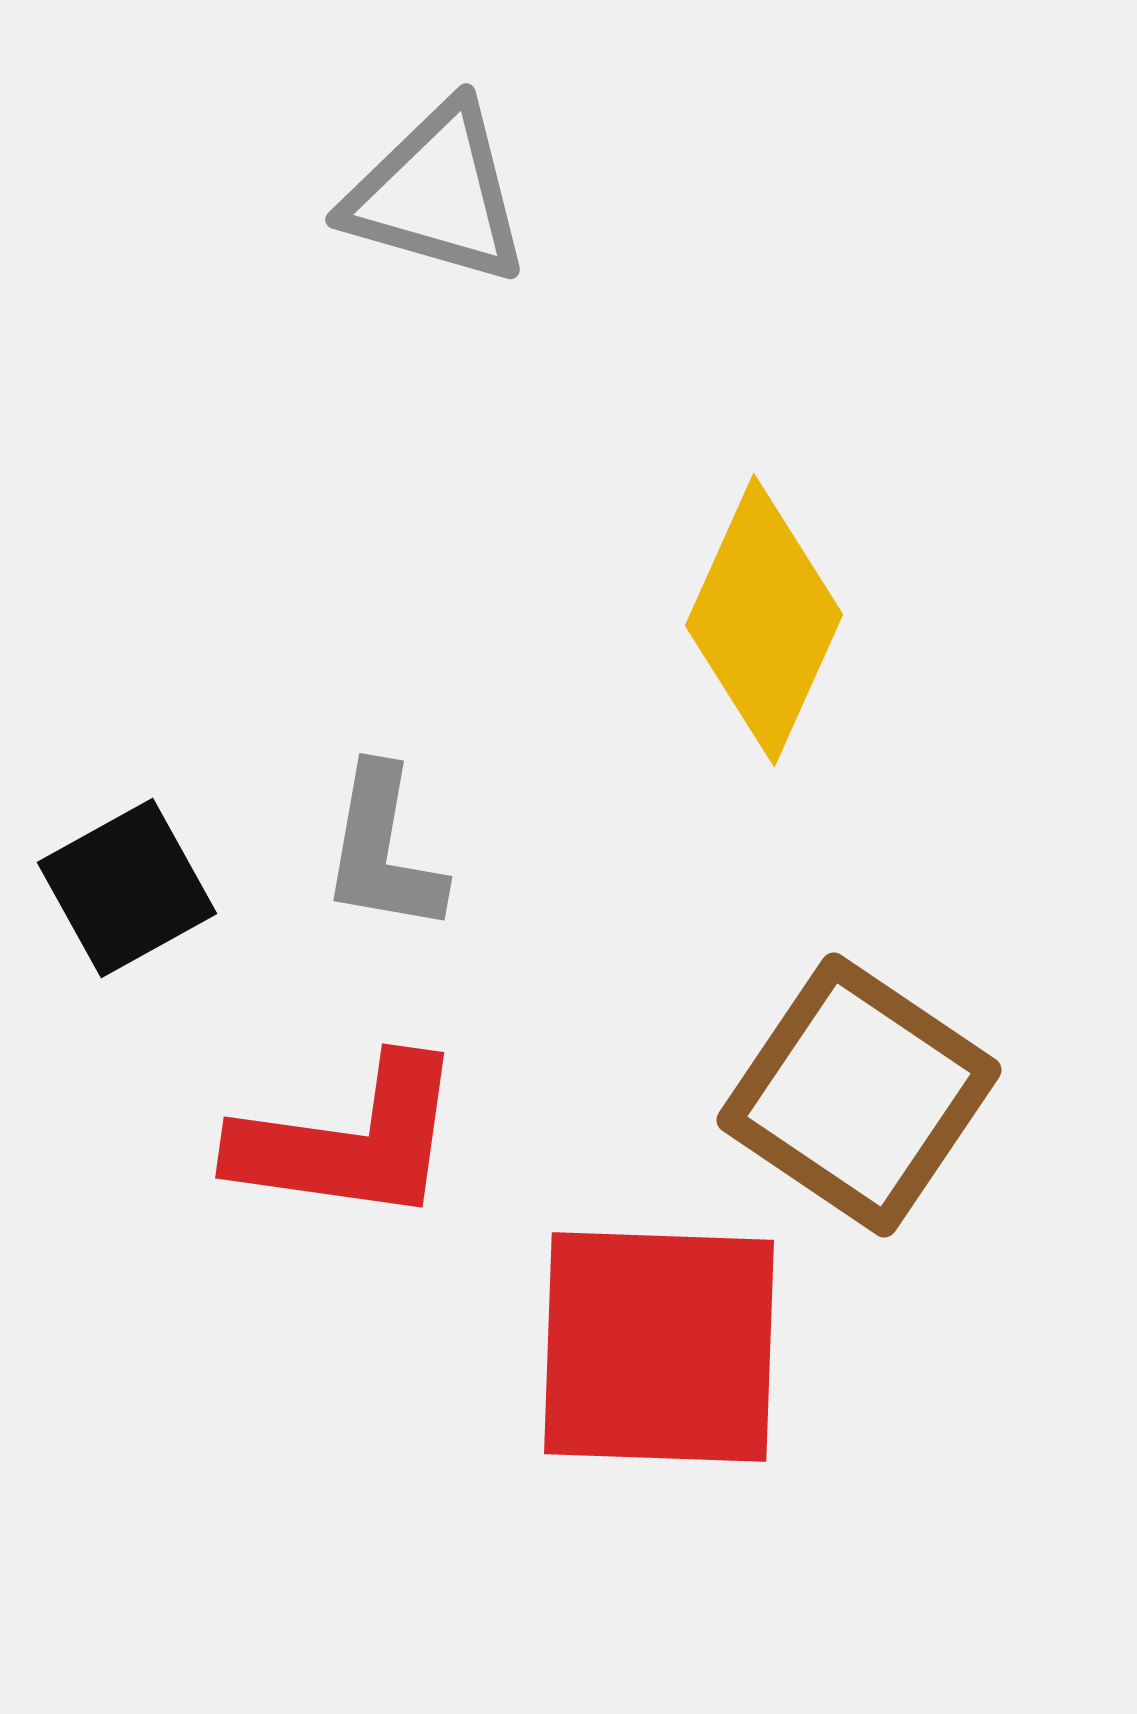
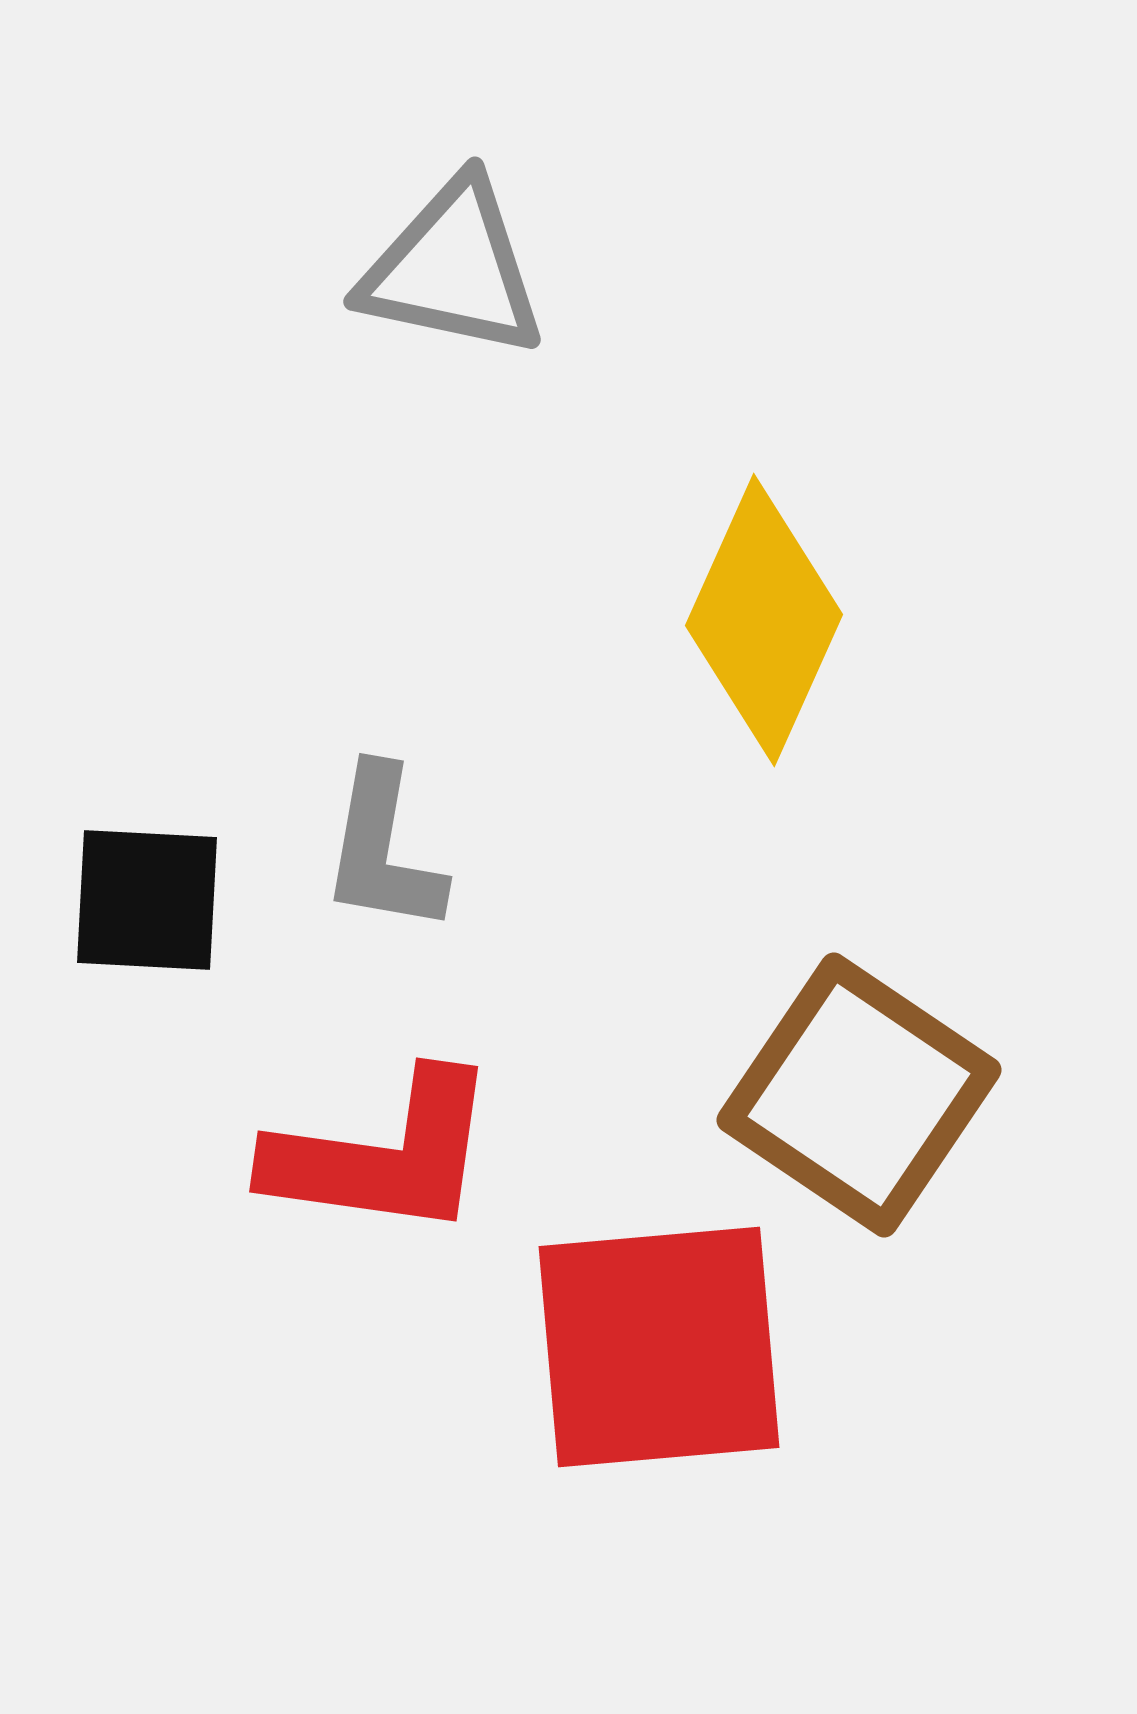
gray triangle: moved 16 px right, 75 px down; rotated 4 degrees counterclockwise
black square: moved 20 px right, 12 px down; rotated 32 degrees clockwise
red L-shape: moved 34 px right, 14 px down
red square: rotated 7 degrees counterclockwise
